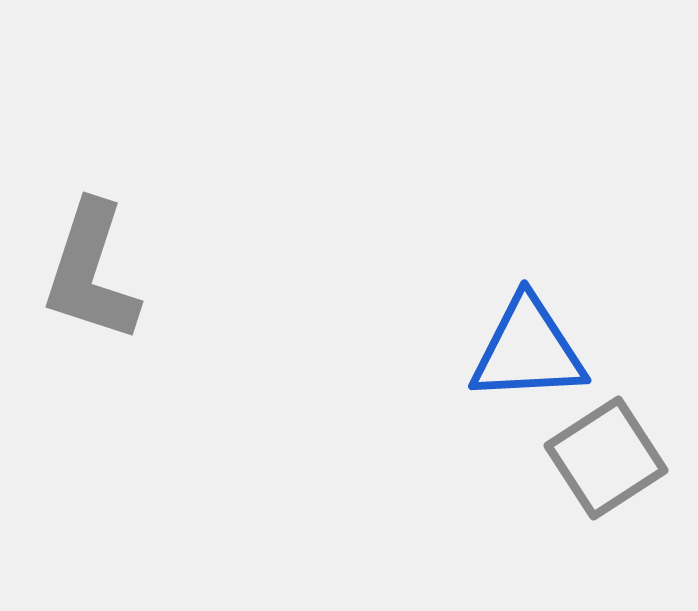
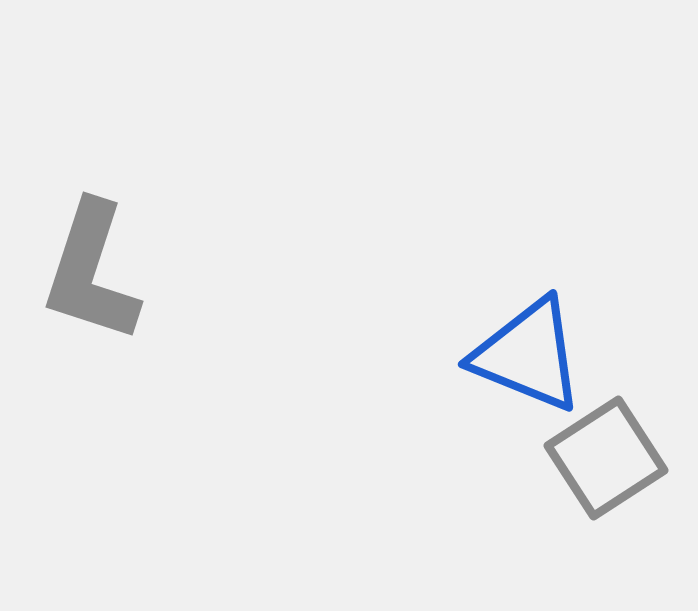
blue triangle: moved 5 px down; rotated 25 degrees clockwise
